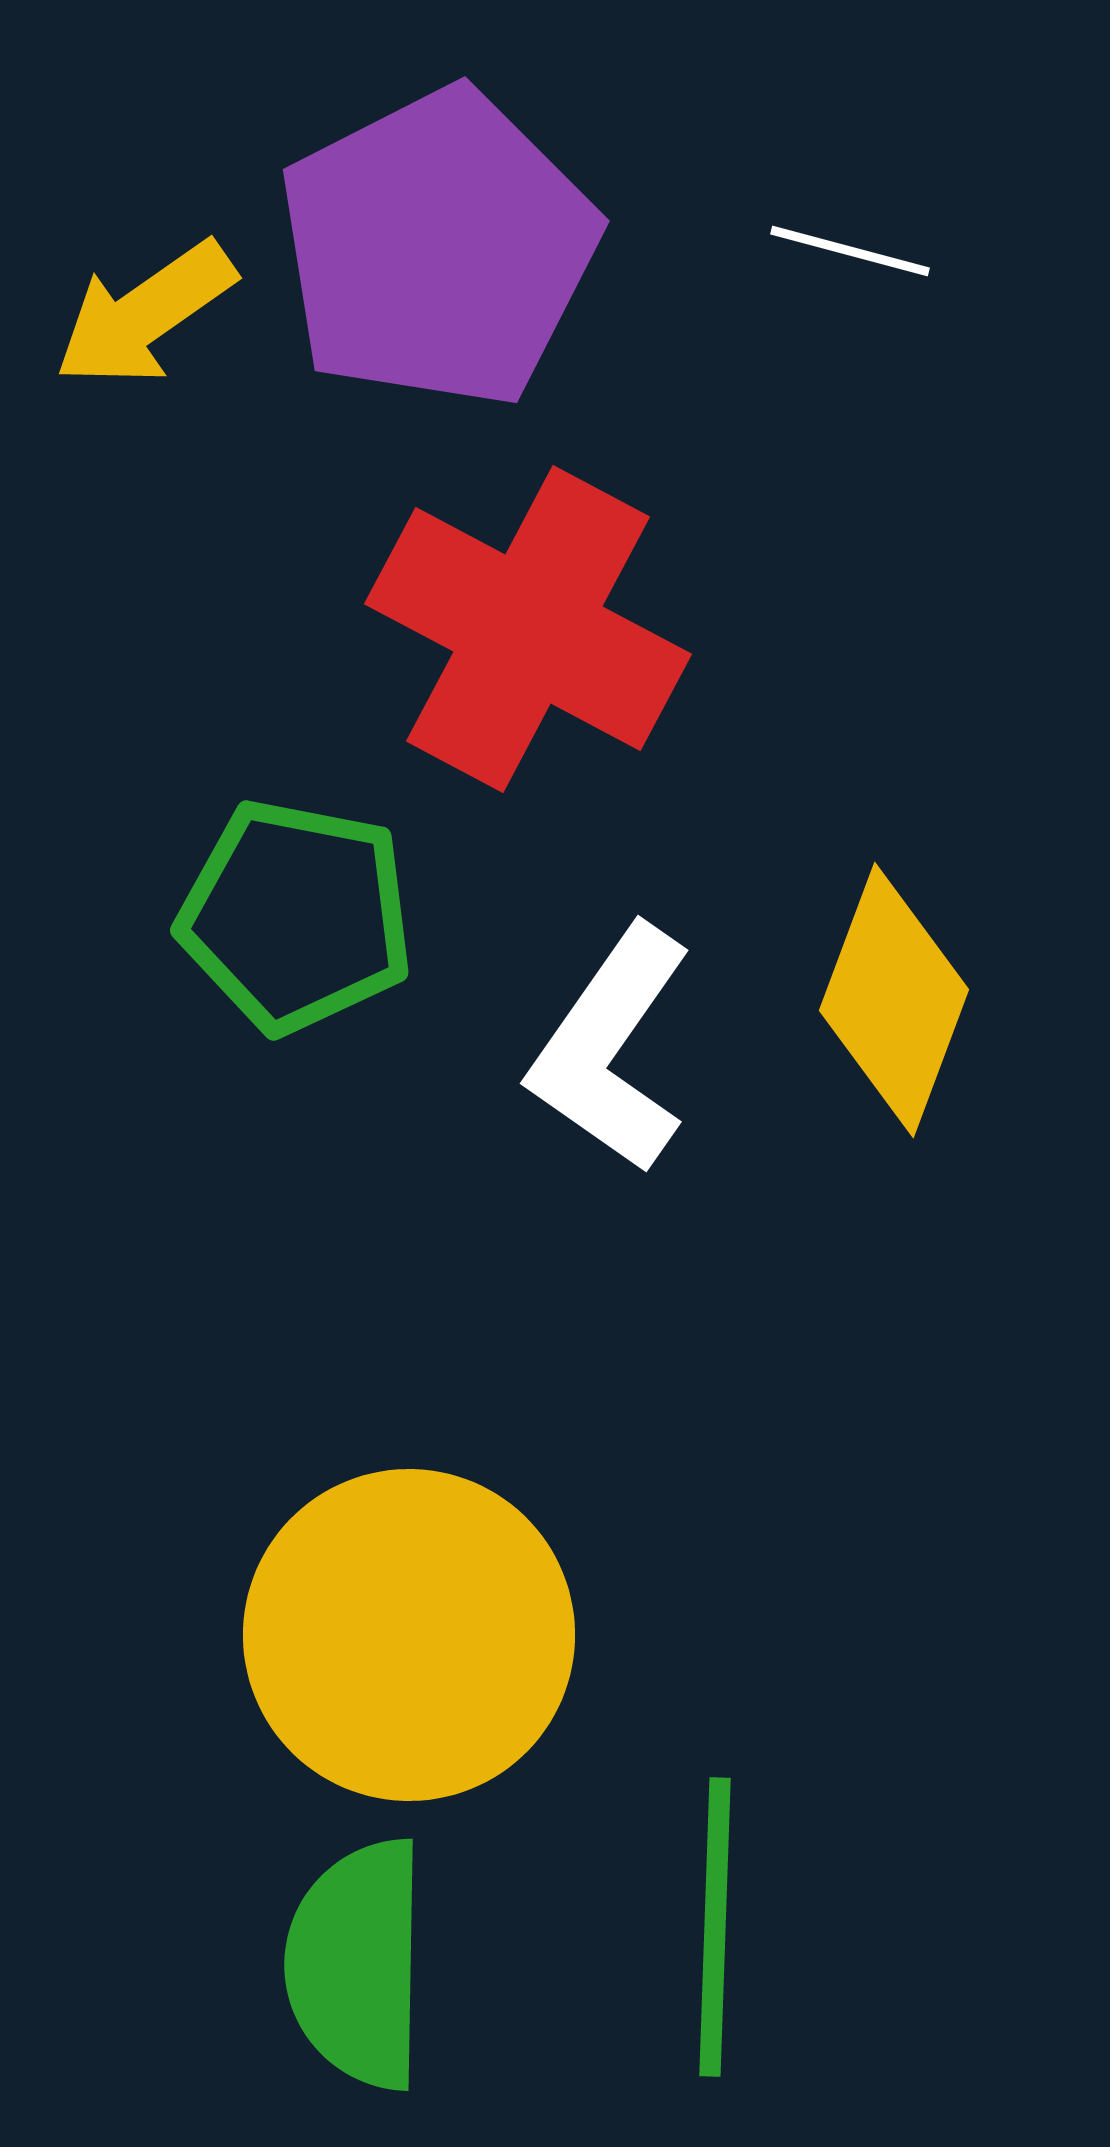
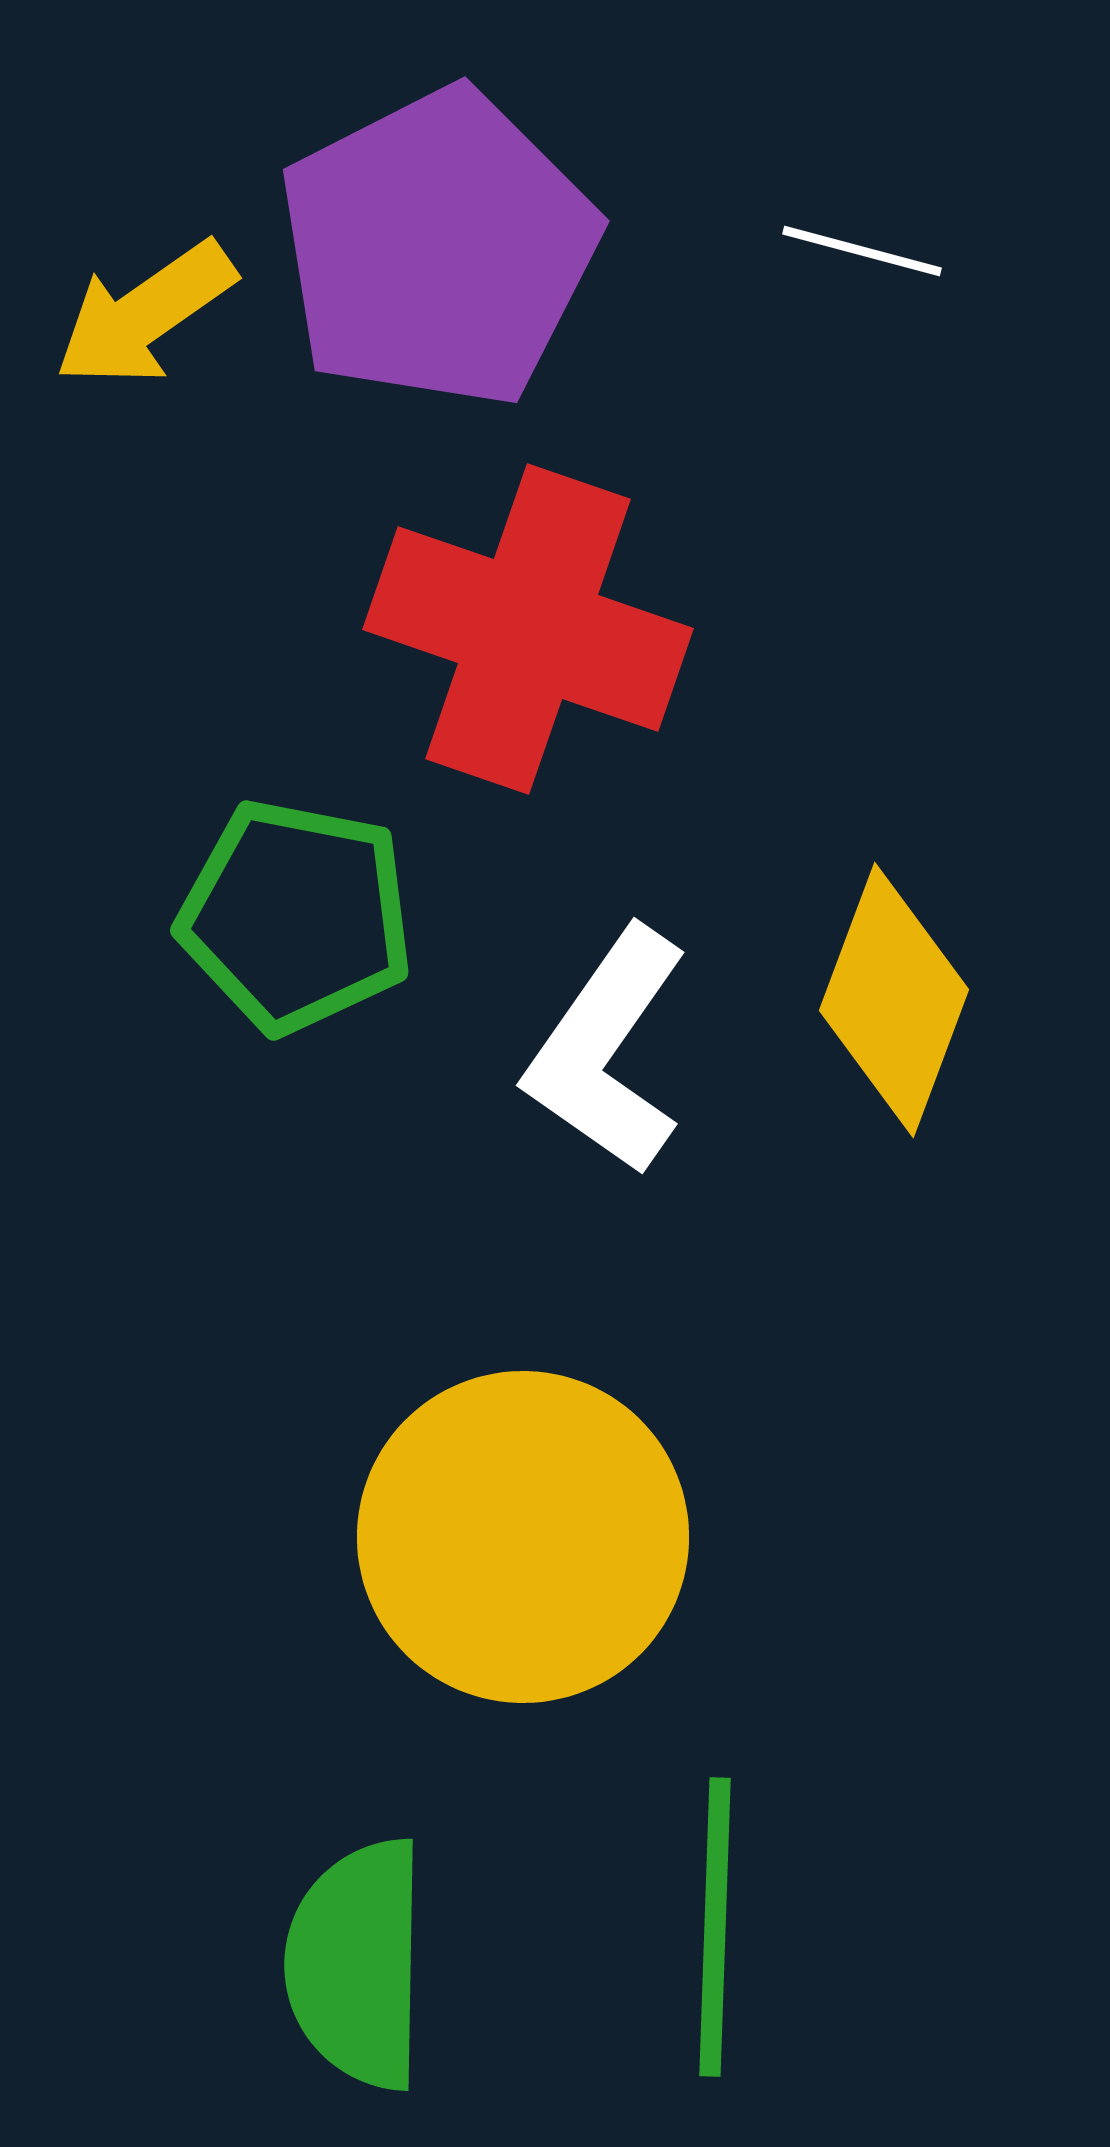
white line: moved 12 px right
red cross: rotated 9 degrees counterclockwise
white L-shape: moved 4 px left, 2 px down
yellow circle: moved 114 px right, 98 px up
